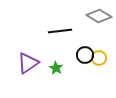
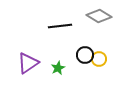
black line: moved 5 px up
yellow circle: moved 1 px down
green star: moved 2 px right; rotated 16 degrees clockwise
